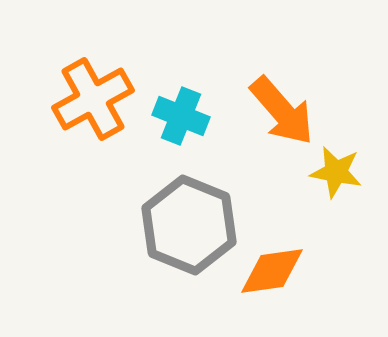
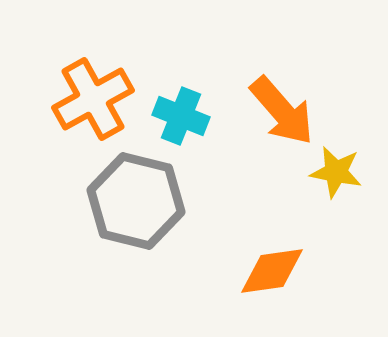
gray hexagon: moved 53 px left, 24 px up; rotated 8 degrees counterclockwise
